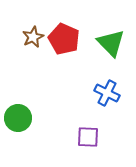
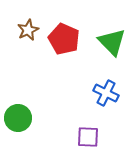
brown star: moved 5 px left, 7 px up
green triangle: moved 1 px right, 1 px up
blue cross: moved 1 px left
